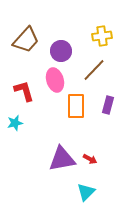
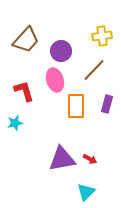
purple rectangle: moved 1 px left, 1 px up
